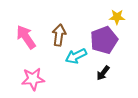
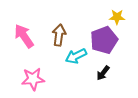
pink arrow: moved 2 px left, 1 px up
